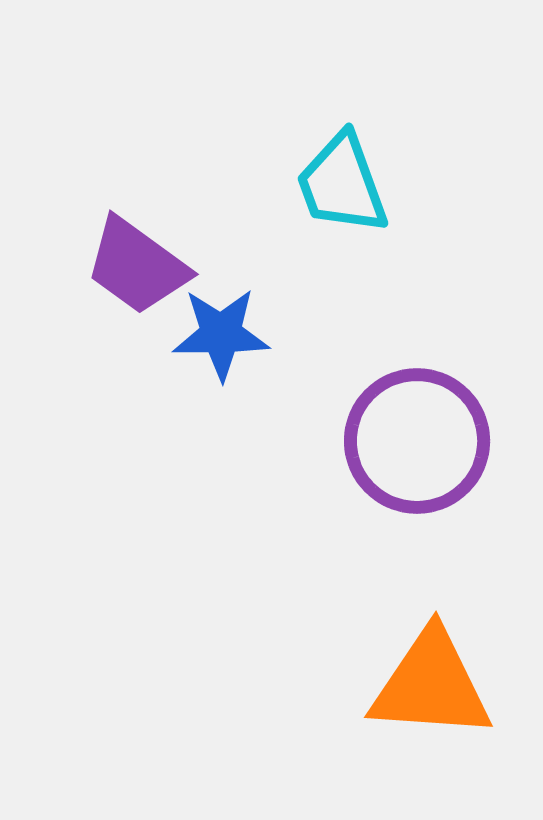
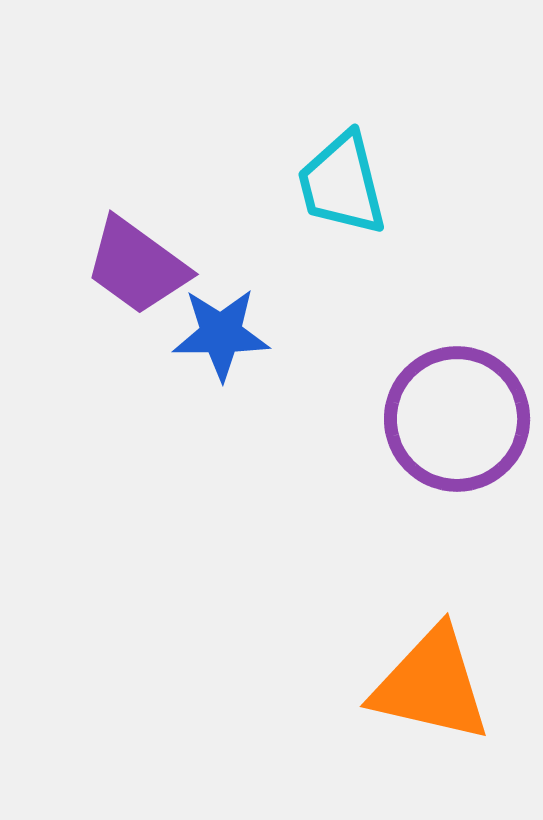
cyan trapezoid: rotated 6 degrees clockwise
purple circle: moved 40 px right, 22 px up
orange triangle: rotated 9 degrees clockwise
